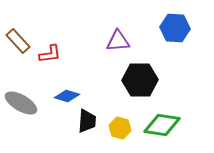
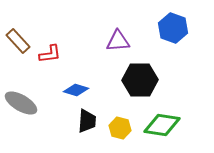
blue hexagon: moved 2 px left; rotated 16 degrees clockwise
blue diamond: moved 9 px right, 6 px up
